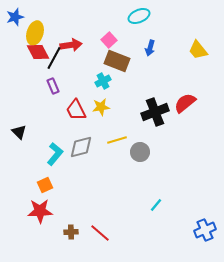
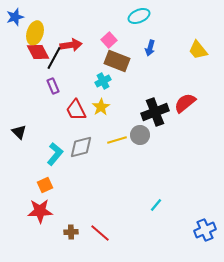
yellow star: rotated 24 degrees counterclockwise
gray circle: moved 17 px up
